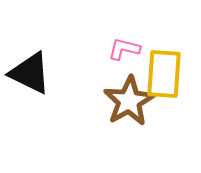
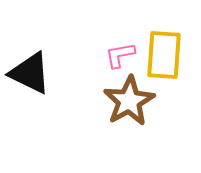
pink L-shape: moved 4 px left, 6 px down; rotated 24 degrees counterclockwise
yellow rectangle: moved 19 px up
